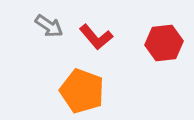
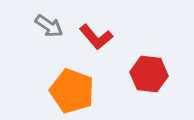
red hexagon: moved 15 px left, 31 px down; rotated 12 degrees clockwise
orange pentagon: moved 10 px left
